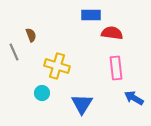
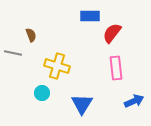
blue rectangle: moved 1 px left, 1 px down
red semicircle: rotated 60 degrees counterclockwise
gray line: moved 1 px left, 1 px down; rotated 54 degrees counterclockwise
blue arrow: moved 3 px down; rotated 126 degrees clockwise
